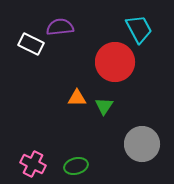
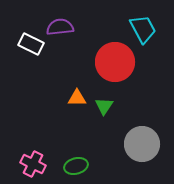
cyan trapezoid: moved 4 px right
